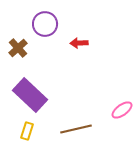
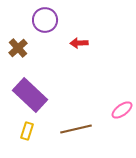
purple circle: moved 4 px up
